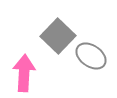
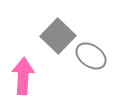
pink arrow: moved 1 px left, 3 px down
